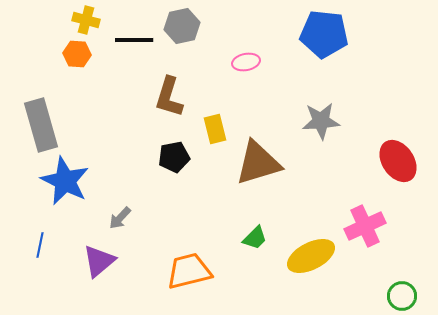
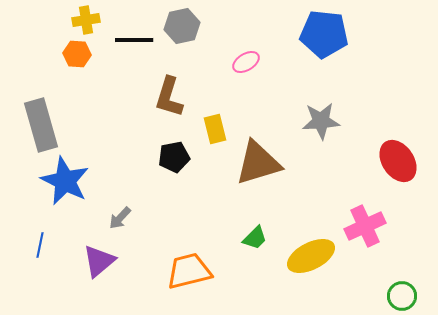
yellow cross: rotated 24 degrees counterclockwise
pink ellipse: rotated 20 degrees counterclockwise
